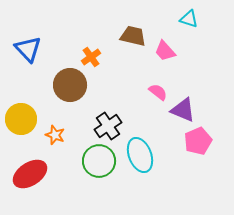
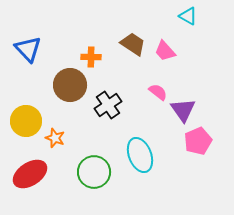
cyan triangle: moved 1 px left, 3 px up; rotated 12 degrees clockwise
brown trapezoid: moved 8 px down; rotated 20 degrees clockwise
orange cross: rotated 36 degrees clockwise
purple triangle: rotated 32 degrees clockwise
yellow circle: moved 5 px right, 2 px down
black cross: moved 21 px up
orange star: moved 3 px down
green circle: moved 5 px left, 11 px down
